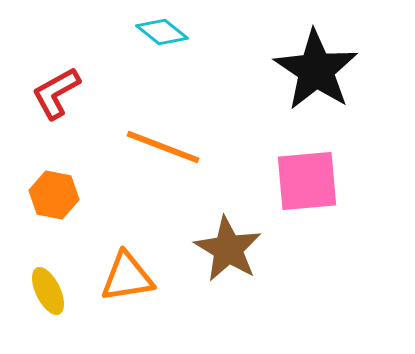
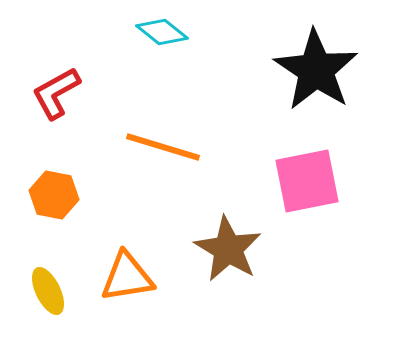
orange line: rotated 4 degrees counterclockwise
pink square: rotated 6 degrees counterclockwise
